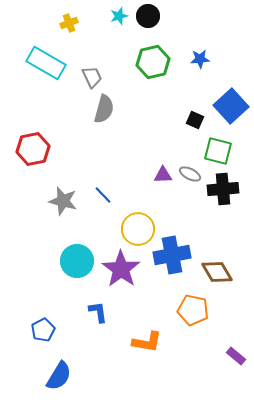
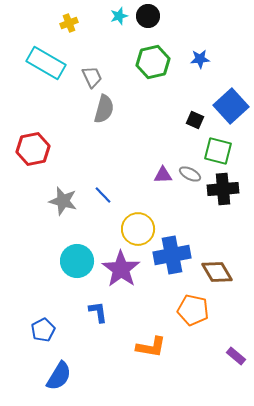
orange L-shape: moved 4 px right, 5 px down
